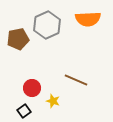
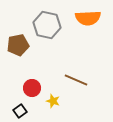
orange semicircle: moved 1 px up
gray hexagon: rotated 24 degrees counterclockwise
brown pentagon: moved 6 px down
black square: moved 4 px left
